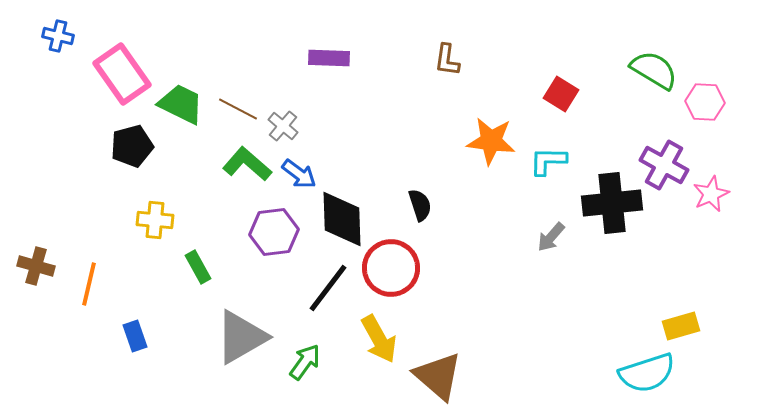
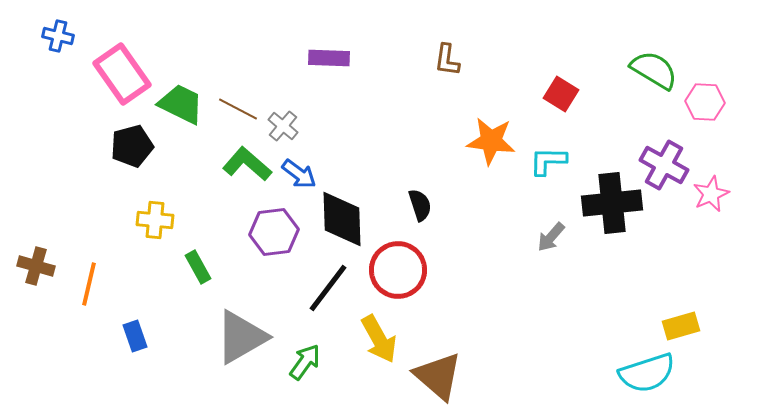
red circle: moved 7 px right, 2 px down
